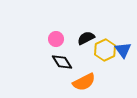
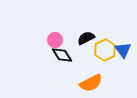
pink circle: moved 1 px left, 1 px down
black diamond: moved 7 px up
orange semicircle: moved 7 px right, 1 px down
